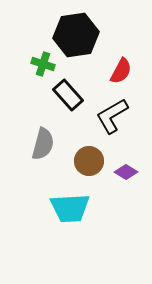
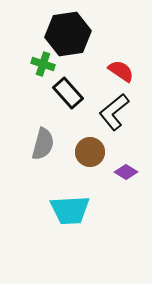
black hexagon: moved 8 px left, 1 px up
red semicircle: rotated 84 degrees counterclockwise
black rectangle: moved 2 px up
black L-shape: moved 2 px right, 4 px up; rotated 9 degrees counterclockwise
brown circle: moved 1 px right, 9 px up
cyan trapezoid: moved 2 px down
